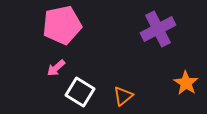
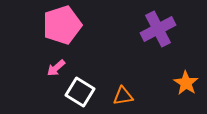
pink pentagon: rotated 6 degrees counterclockwise
orange triangle: rotated 30 degrees clockwise
